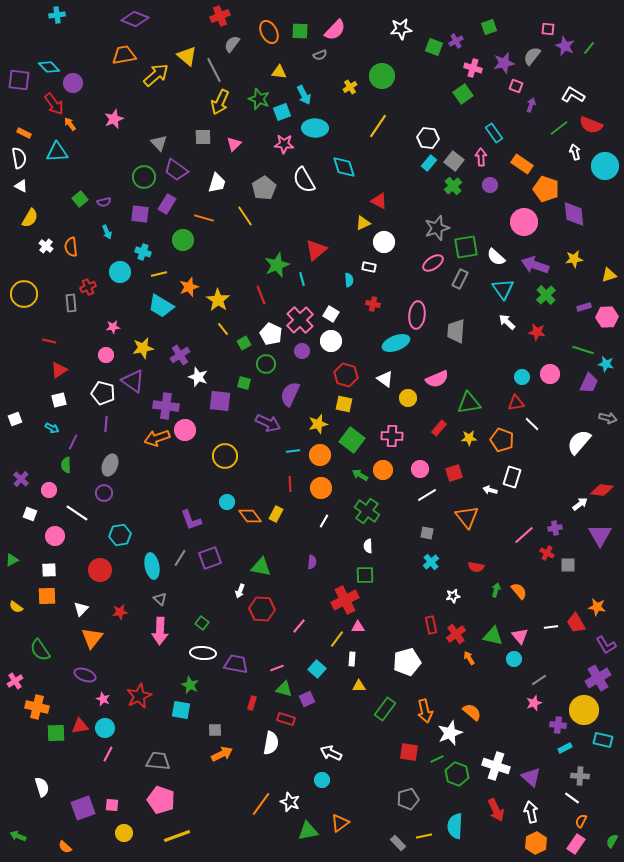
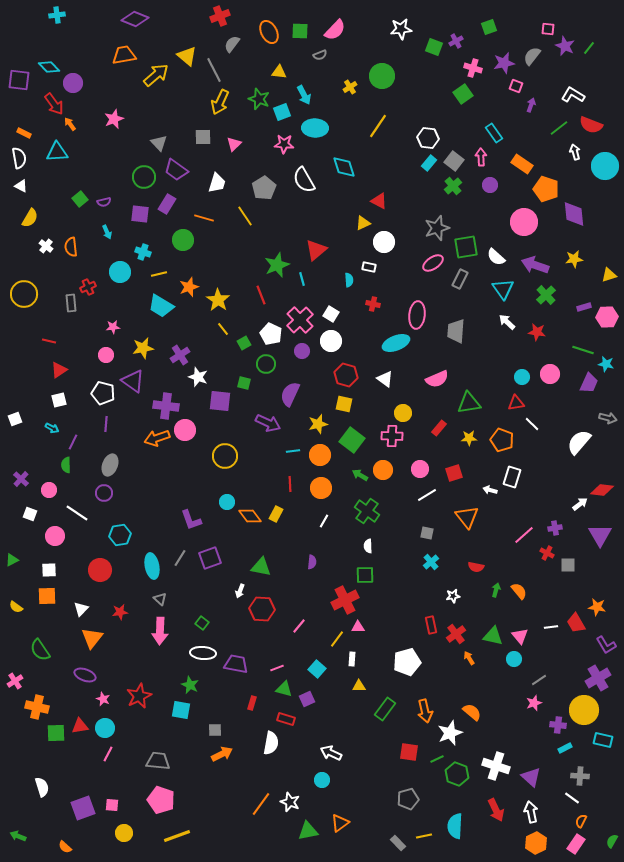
yellow circle at (408, 398): moved 5 px left, 15 px down
